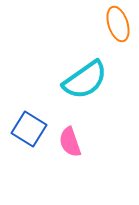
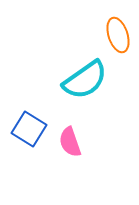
orange ellipse: moved 11 px down
